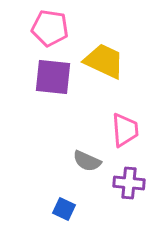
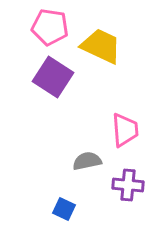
pink pentagon: moved 1 px up
yellow trapezoid: moved 3 px left, 15 px up
purple square: rotated 27 degrees clockwise
gray semicircle: rotated 144 degrees clockwise
purple cross: moved 1 px left, 2 px down
